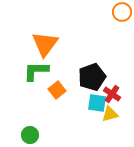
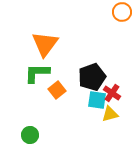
green L-shape: moved 1 px right, 2 px down
red cross: moved 1 px up
cyan square: moved 3 px up
